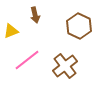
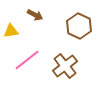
brown arrow: rotated 49 degrees counterclockwise
yellow triangle: rotated 14 degrees clockwise
